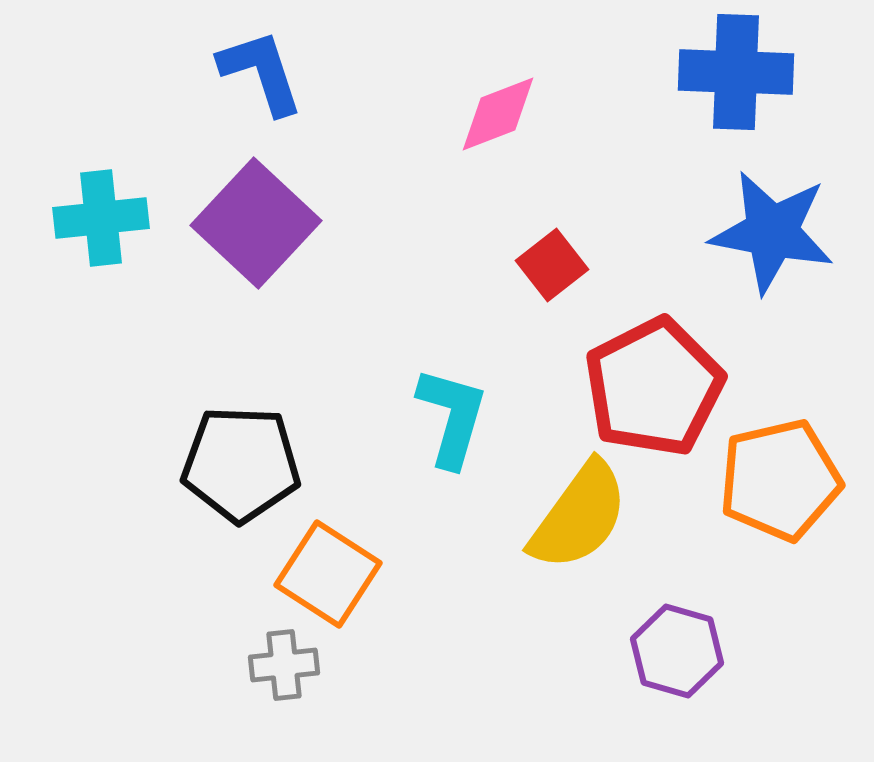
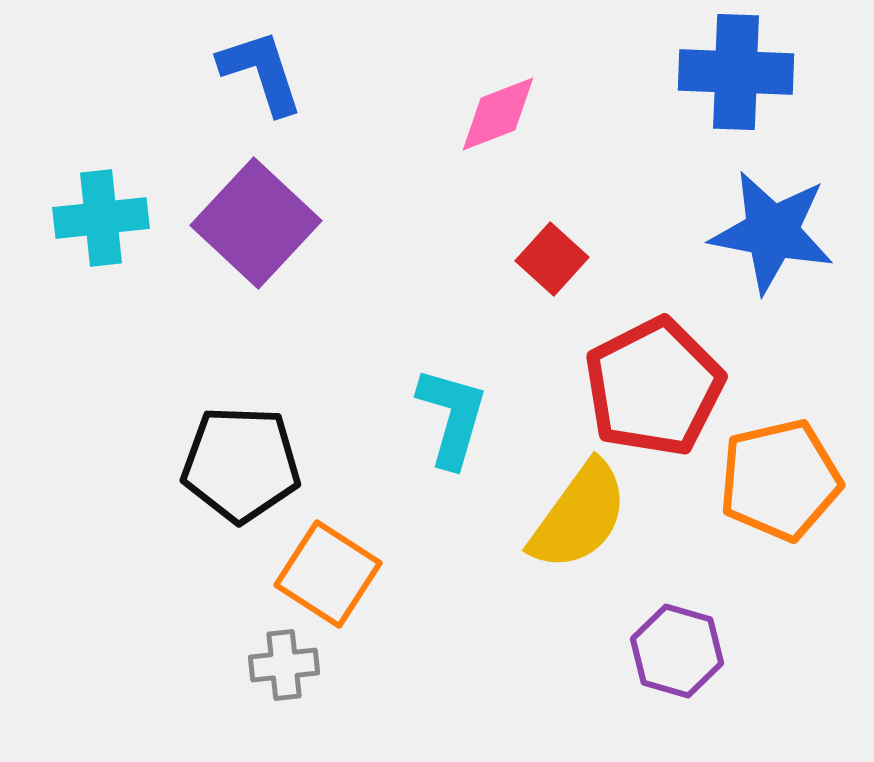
red square: moved 6 px up; rotated 10 degrees counterclockwise
